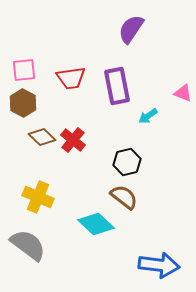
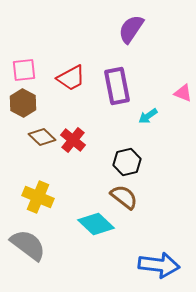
red trapezoid: rotated 20 degrees counterclockwise
